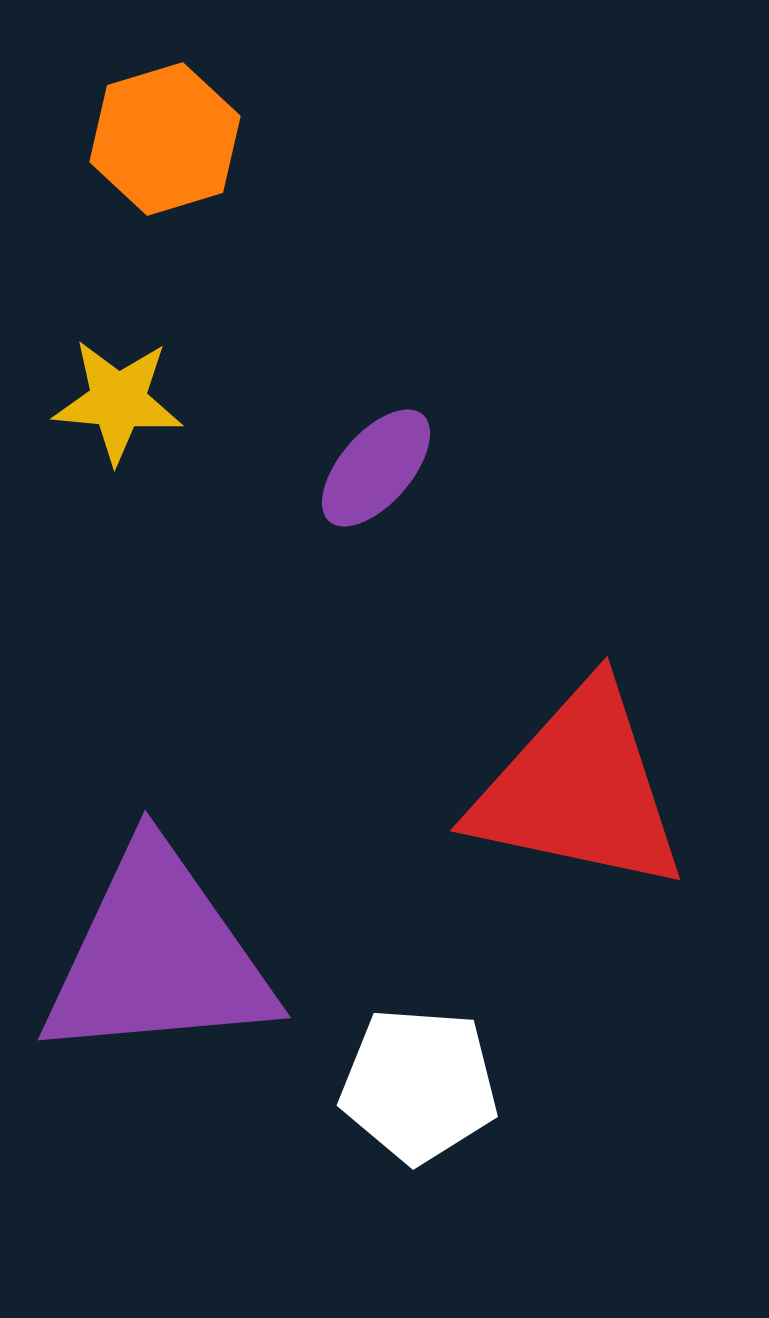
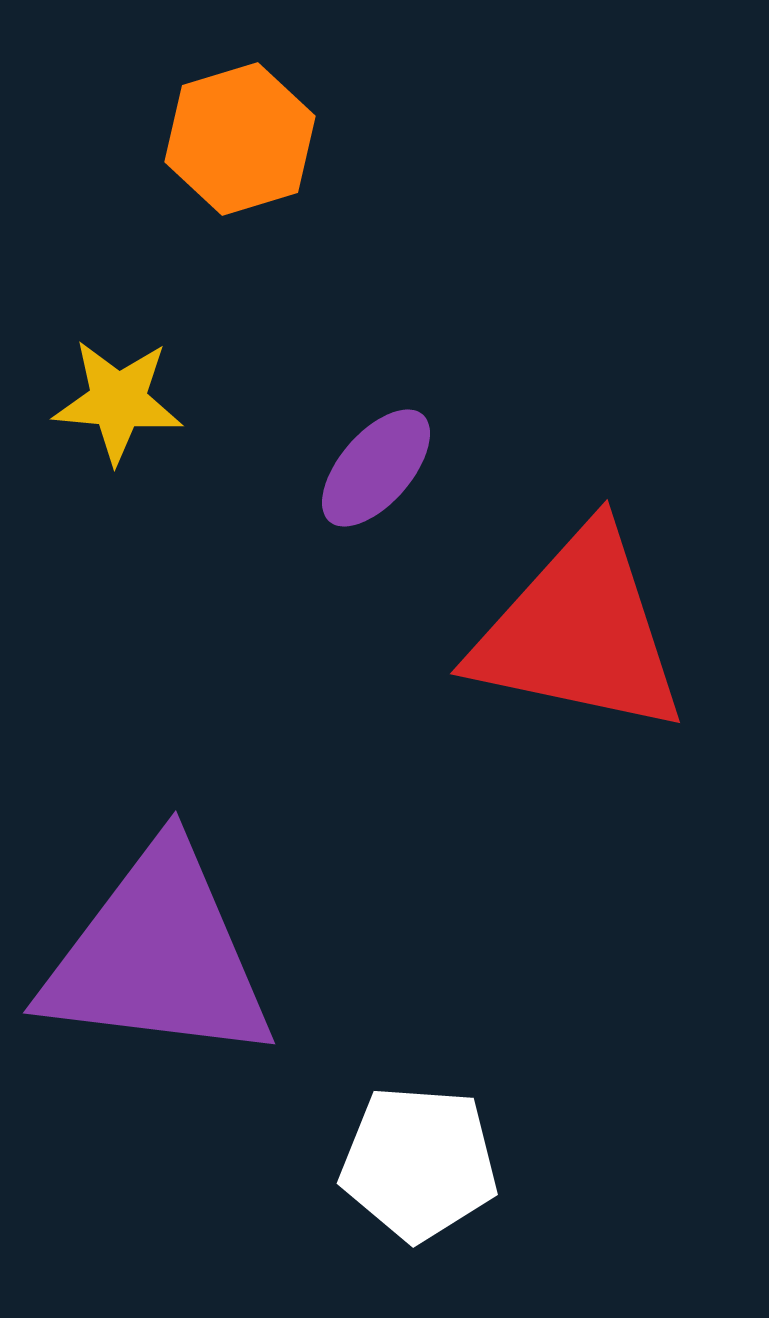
orange hexagon: moved 75 px right
red triangle: moved 157 px up
purple triangle: rotated 12 degrees clockwise
white pentagon: moved 78 px down
